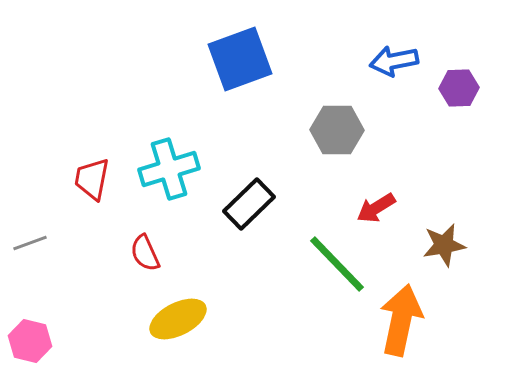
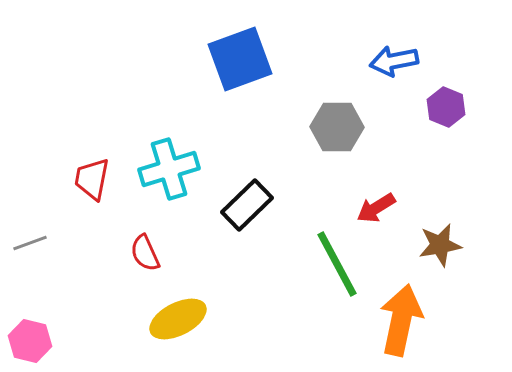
purple hexagon: moved 13 px left, 19 px down; rotated 24 degrees clockwise
gray hexagon: moved 3 px up
black rectangle: moved 2 px left, 1 px down
brown star: moved 4 px left
green line: rotated 16 degrees clockwise
